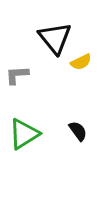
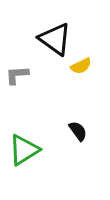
black triangle: moved 1 px down; rotated 15 degrees counterclockwise
yellow semicircle: moved 4 px down
green triangle: moved 16 px down
